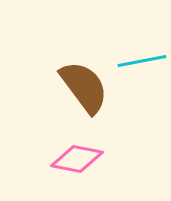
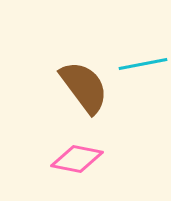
cyan line: moved 1 px right, 3 px down
